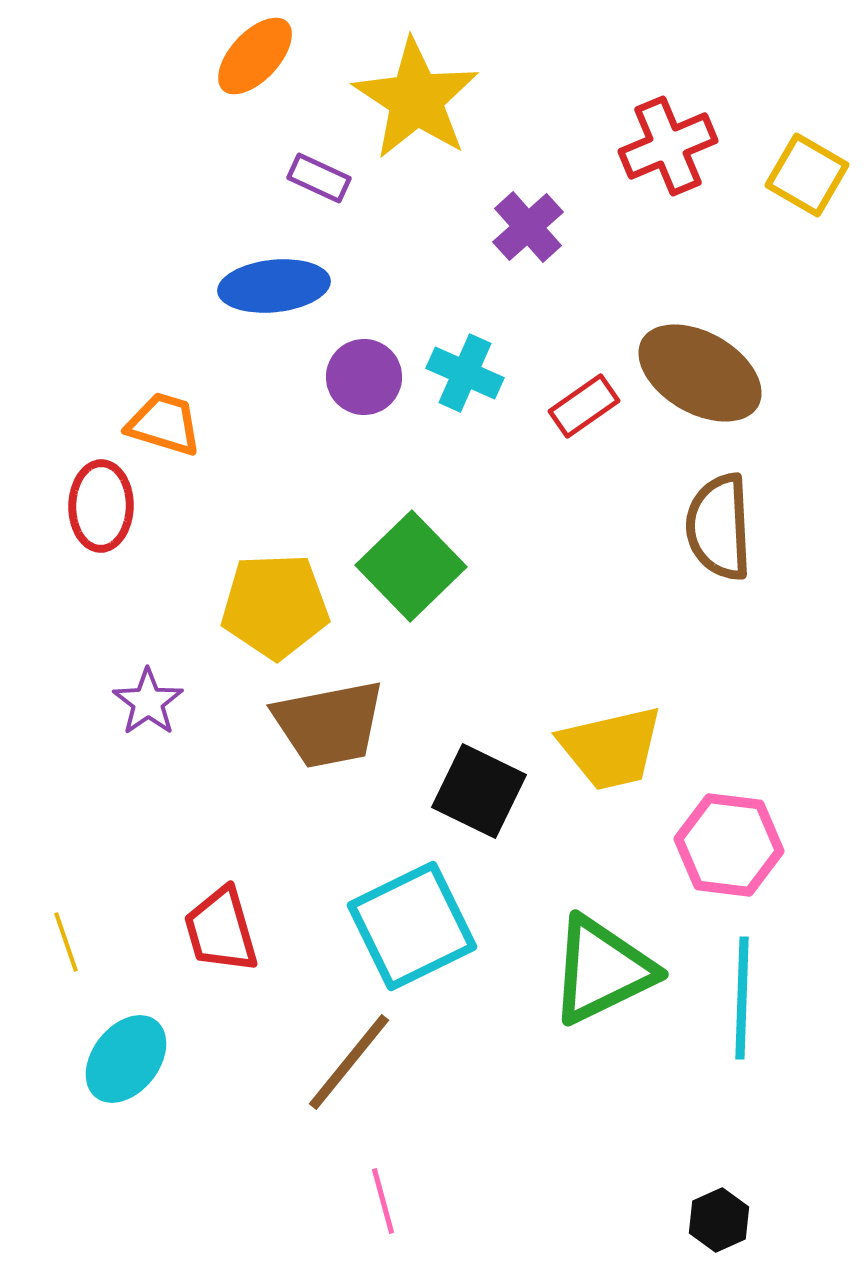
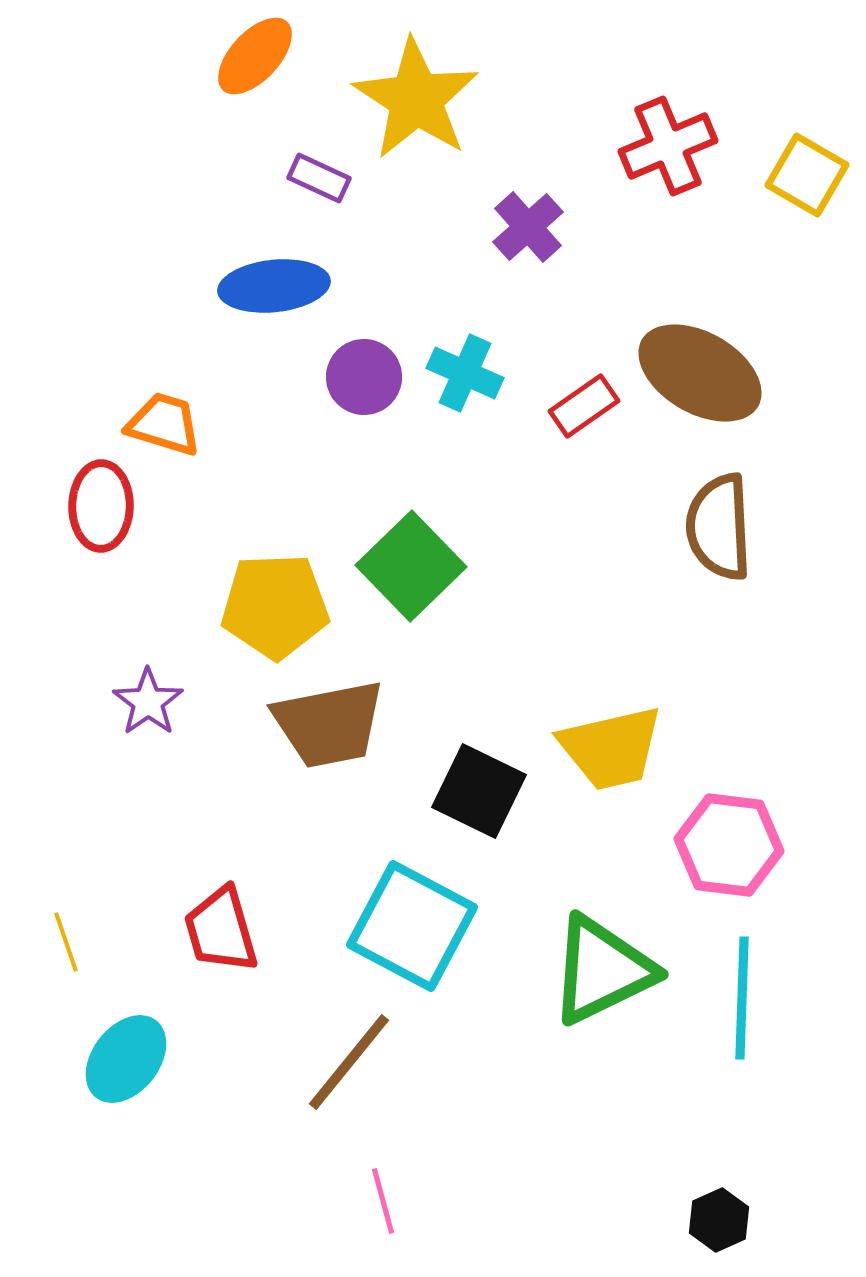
cyan square: rotated 36 degrees counterclockwise
